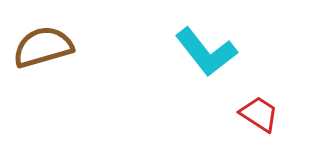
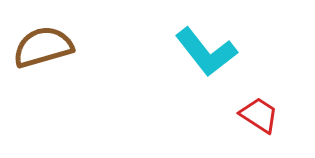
red trapezoid: moved 1 px down
